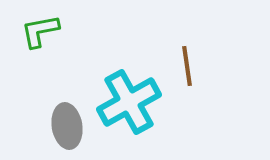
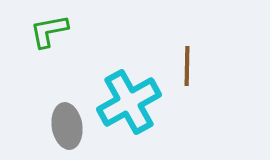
green L-shape: moved 9 px right
brown line: rotated 9 degrees clockwise
